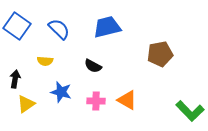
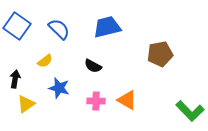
yellow semicircle: rotated 42 degrees counterclockwise
blue star: moved 2 px left, 4 px up
